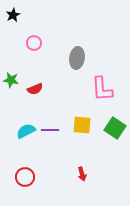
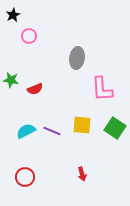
pink circle: moved 5 px left, 7 px up
purple line: moved 2 px right, 1 px down; rotated 24 degrees clockwise
